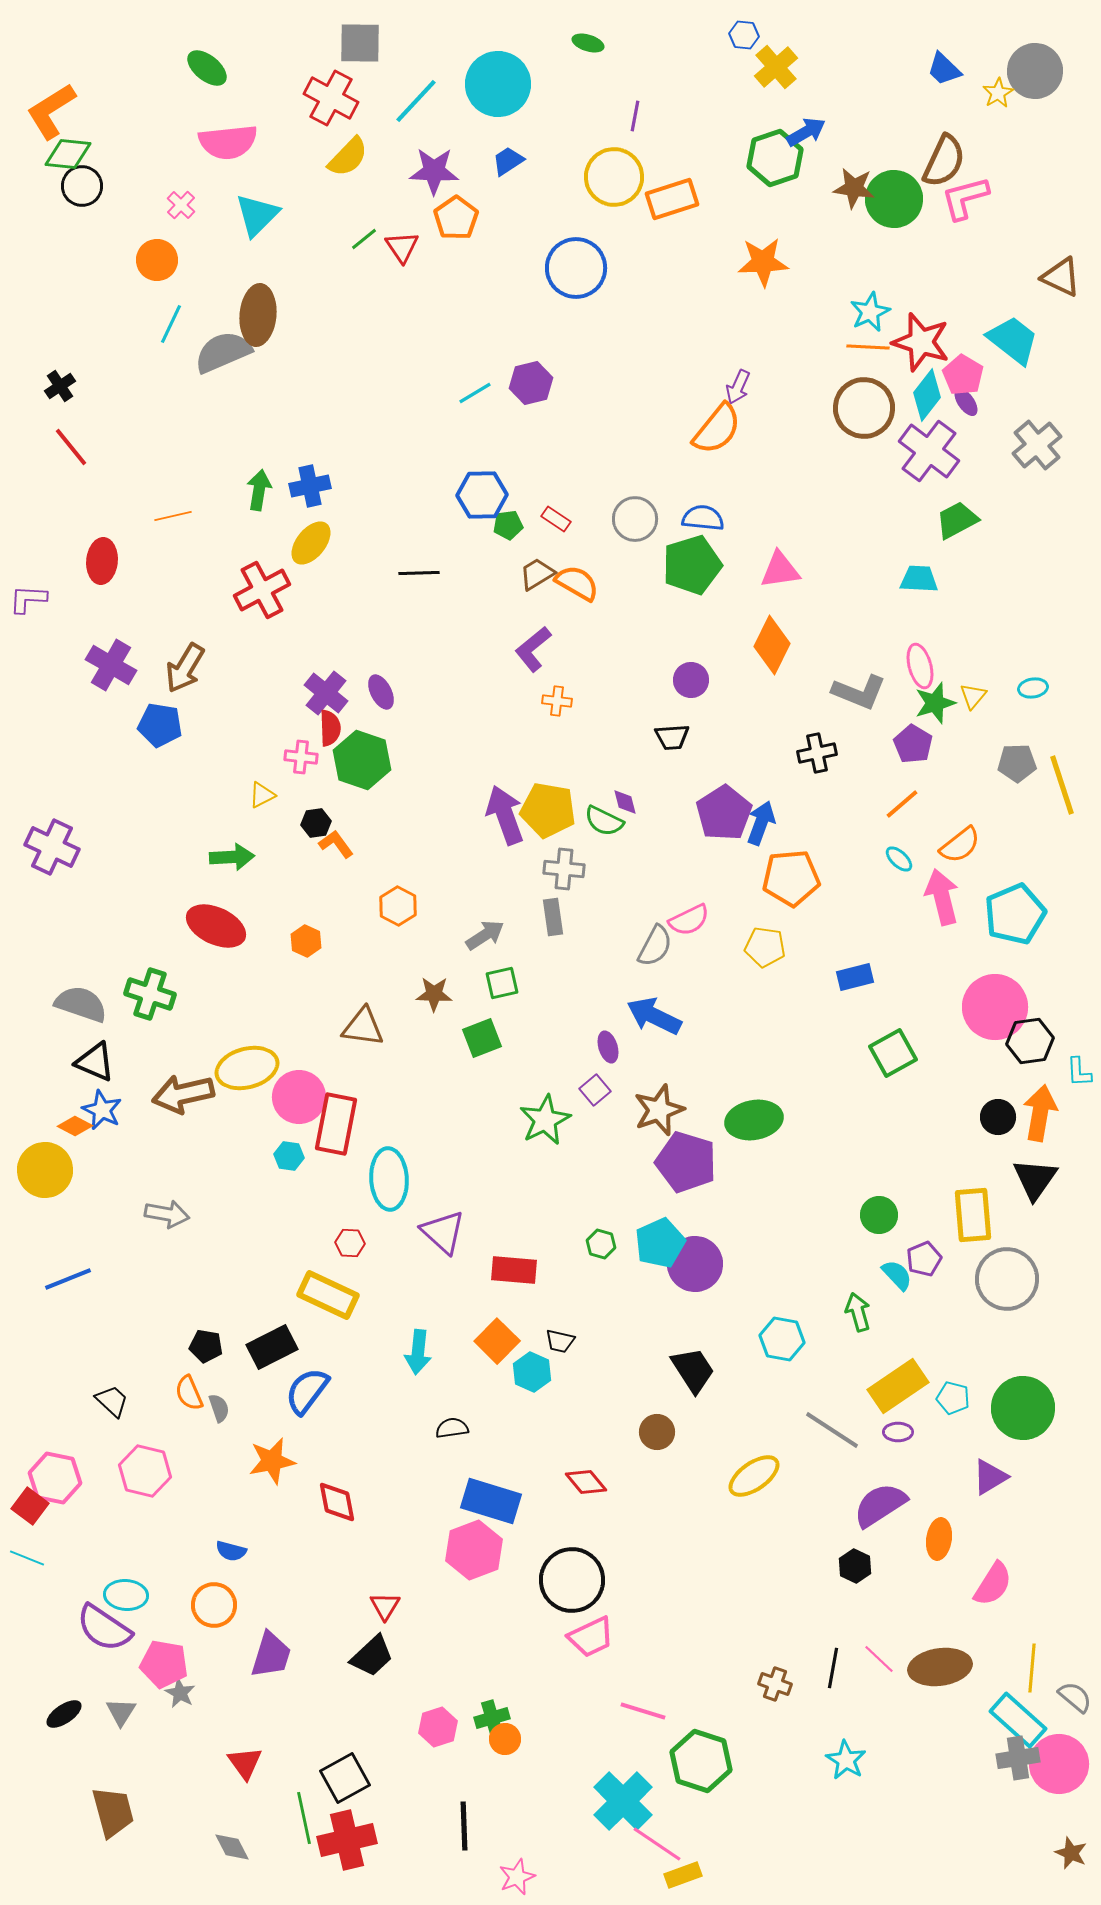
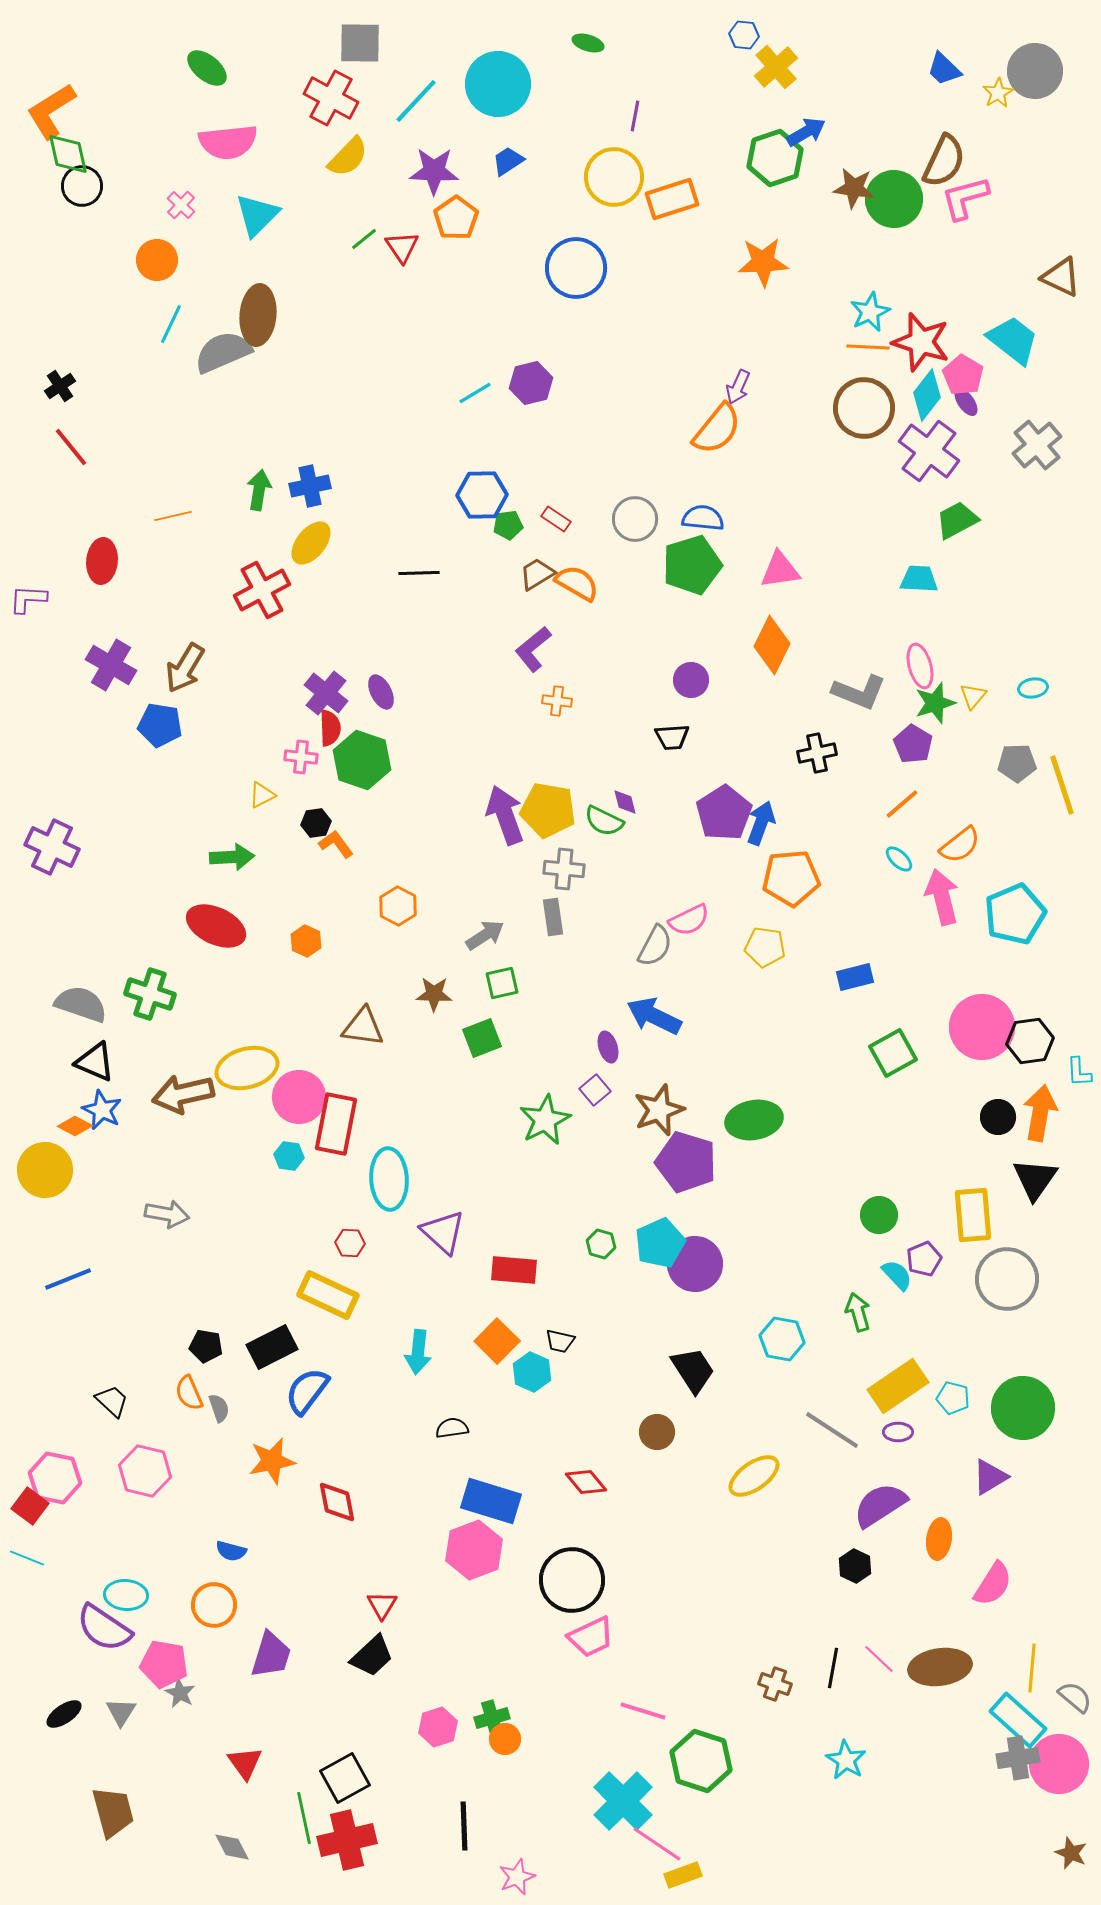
green diamond at (68, 154): rotated 72 degrees clockwise
pink circle at (995, 1007): moved 13 px left, 20 px down
red triangle at (385, 1606): moved 3 px left, 1 px up
